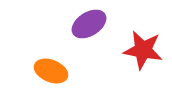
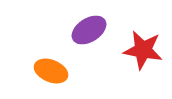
purple ellipse: moved 6 px down
